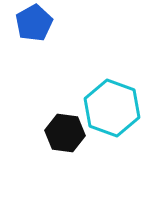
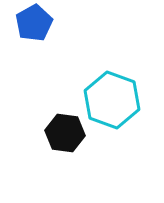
cyan hexagon: moved 8 px up
